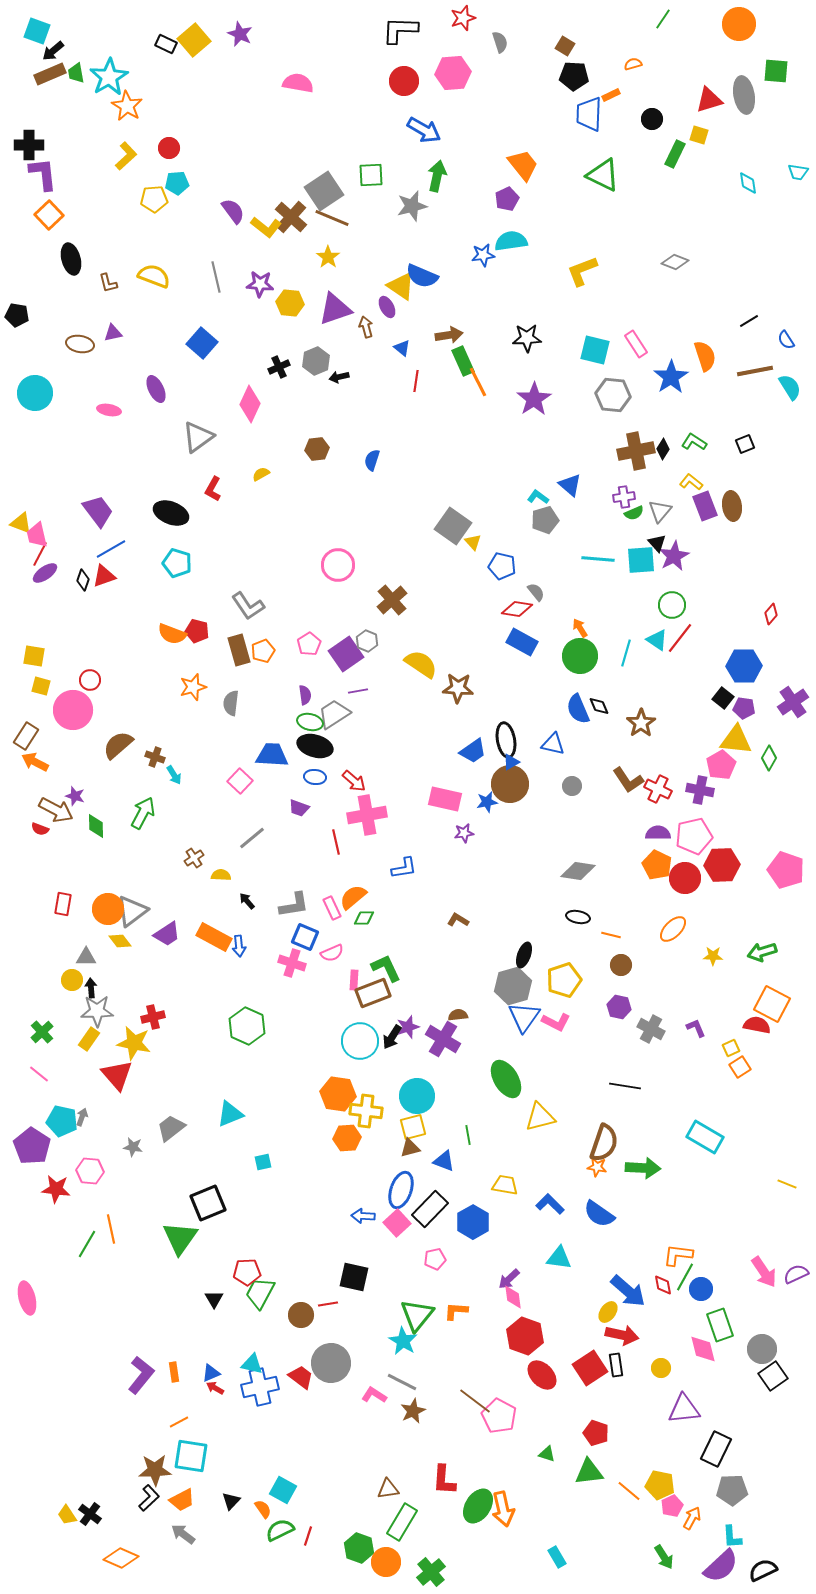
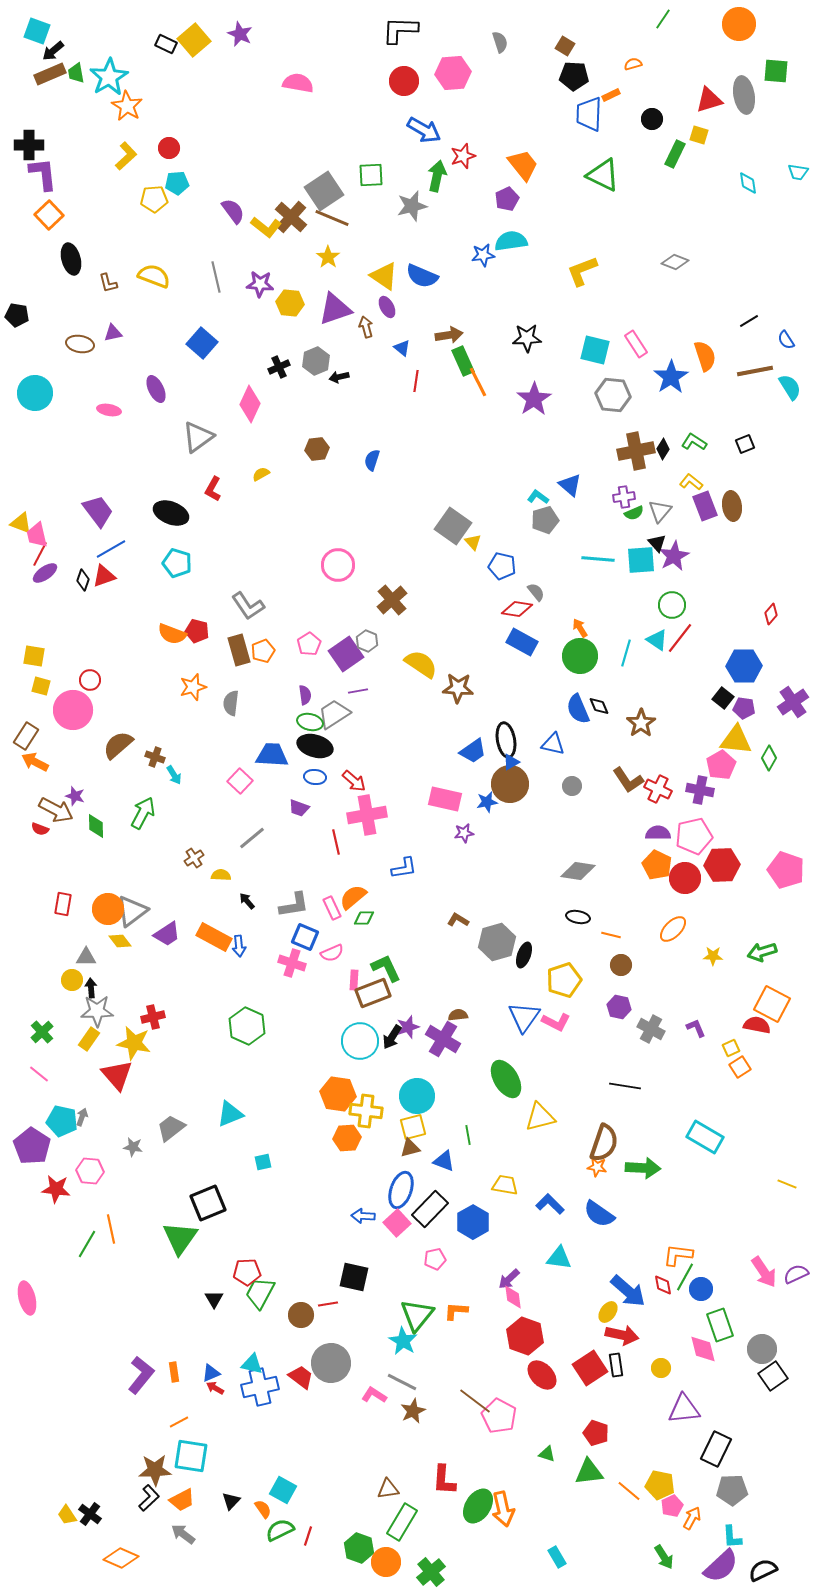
red star at (463, 18): moved 138 px down
yellow triangle at (401, 286): moved 17 px left, 10 px up
gray hexagon at (513, 986): moved 16 px left, 44 px up
